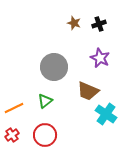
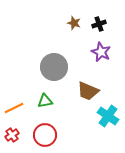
purple star: moved 1 px right, 6 px up
green triangle: rotated 28 degrees clockwise
cyan cross: moved 2 px right, 2 px down
